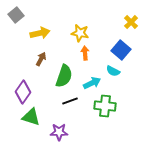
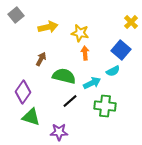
yellow arrow: moved 8 px right, 6 px up
cyan semicircle: rotated 56 degrees counterclockwise
green semicircle: rotated 95 degrees counterclockwise
black line: rotated 21 degrees counterclockwise
